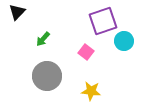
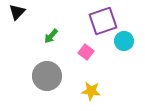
green arrow: moved 8 px right, 3 px up
